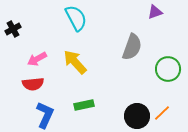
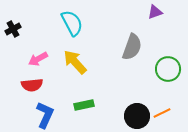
cyan semicircle: moved 4 px left, 5 px down
pink arrow: moved 1 px right
red semicircle: moved 1 px left, 1 px down
orange line: rotated 18 degrees clockwise
